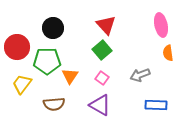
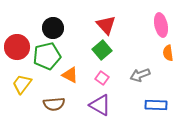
green pentagon: moved 5 px up; rotated 12 degrees counterclockwise
orange triangle: moved 1 px up; rotated 36 degrees counterclockwise
